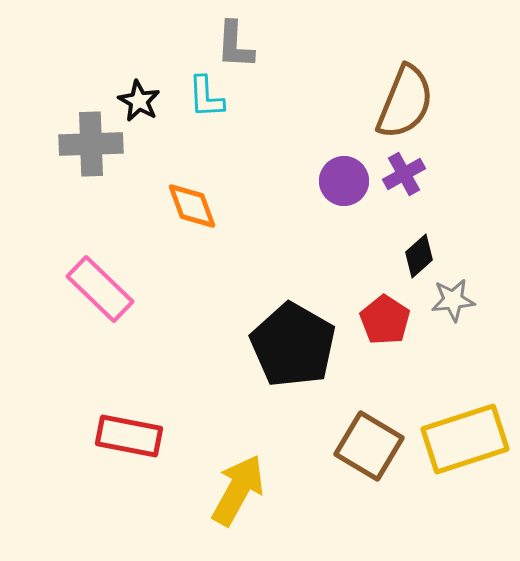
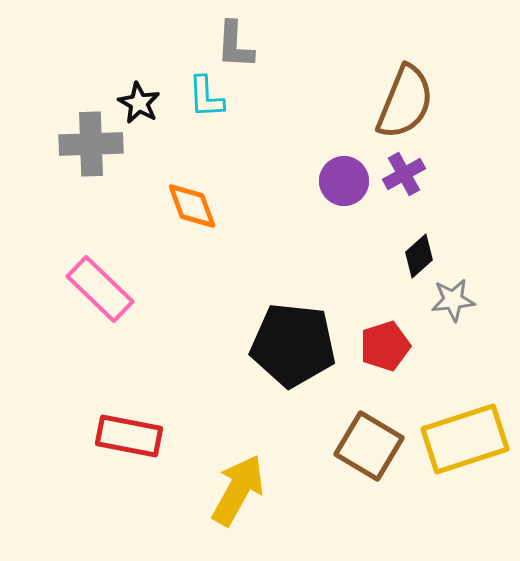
black star: moved 2 px down
red pentagon: moved 26 px down; rotated 21 degrees clockwise
black pentagon: rotated 24 degrees counterclockwise
